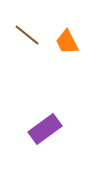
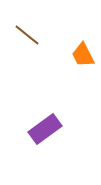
orange trapezoid: moved 16 px right, 13 px down
